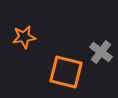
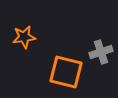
gray cross: rotated 35 degrees clockwise
